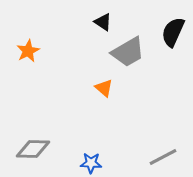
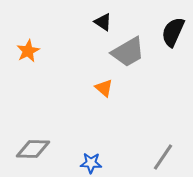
gray line: rotated 28 degrees counterclockwise
